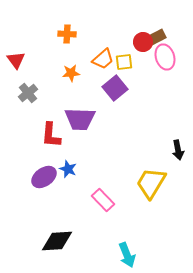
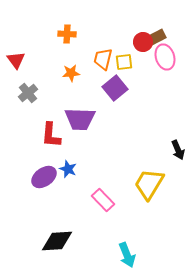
orange trapezoid: rotated 145 degrees clockwise
black arrow: rotated 12 degrees counterclockwise
yellow trapezoid: moved 2 px left, 1 px down
